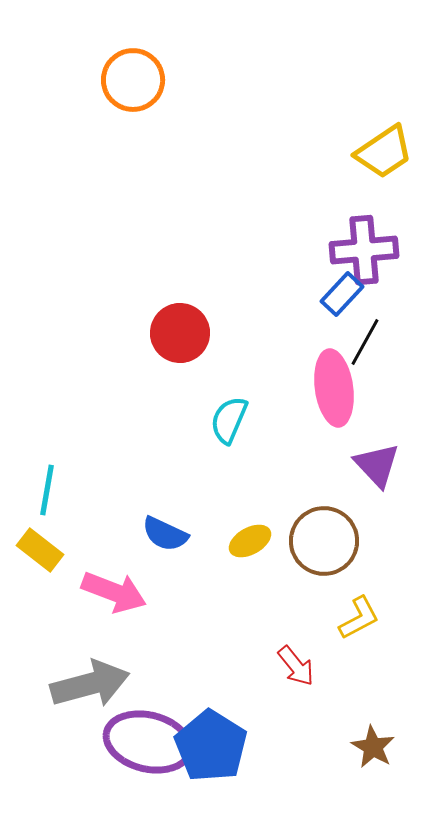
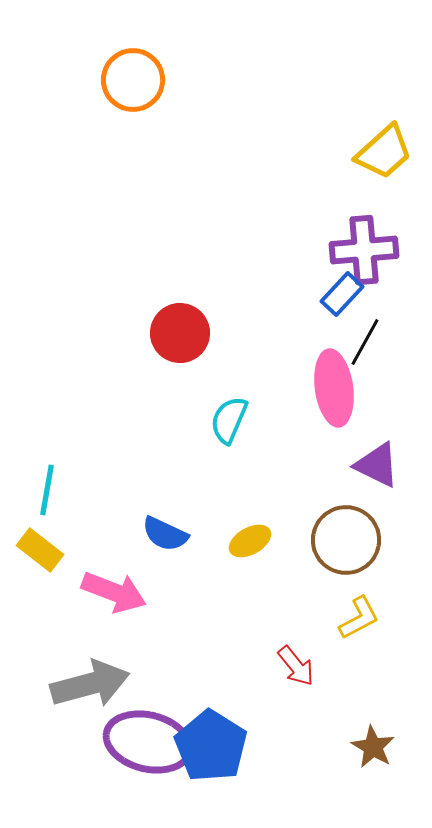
yellow trapezoid: rotated 8 degrees counterclockwise
purple triangle: rotated 21 degrees counterclockwise
brown circle: moved 22 px right, 1 px up
